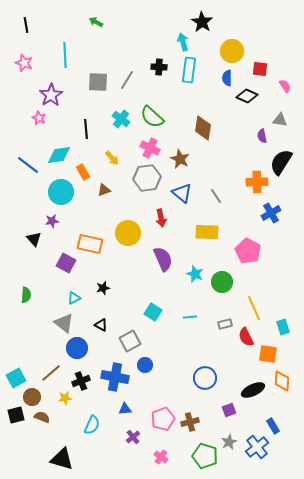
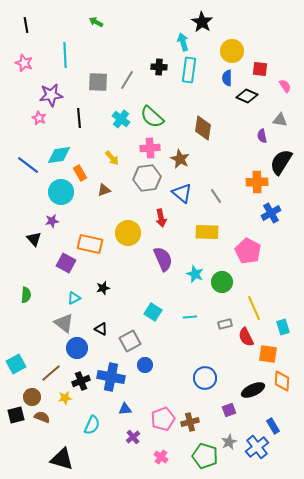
purple star at (51, 95): rotated 25 degrees clockwise
black line at (86, 129): moved 7 px left, 11 px up
pink cross at (150, 148): rotated 30 degrees counterclockwise
orange rectangle at (83, 172): moved 3 px left, 1 px down
black triangle at (101, 325): moved 4 px down
blue cross at (115, 377): moved 4 px left
cyan square at (16, 378): moved 14 px up
